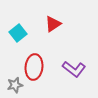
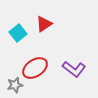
red triangle: moved 9 px left
red ellipse: moved 1 px right, 1 px down; rotated 50 degrees clockwise
